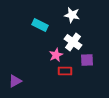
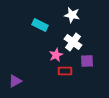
purple square: moved 1 px down
